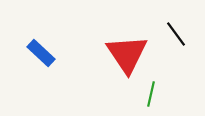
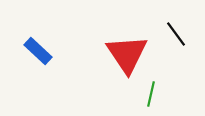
blue rectangle: moved 3 px left, 2 px up
